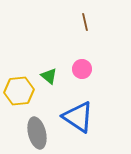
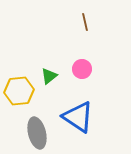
green triangle: rotated 42 degrees clockwise
